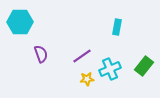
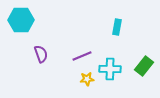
cyan hexagon: moved 1 px right, 2 px up
purple line: rotated 12 degrees clockwise
cyan cross: rotated 25 degrees clockwise
